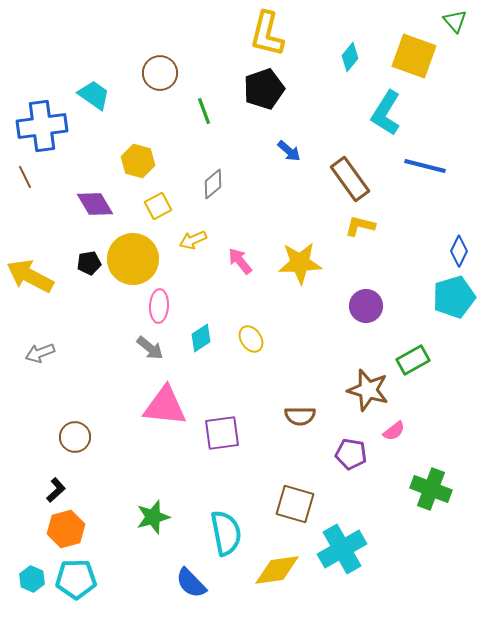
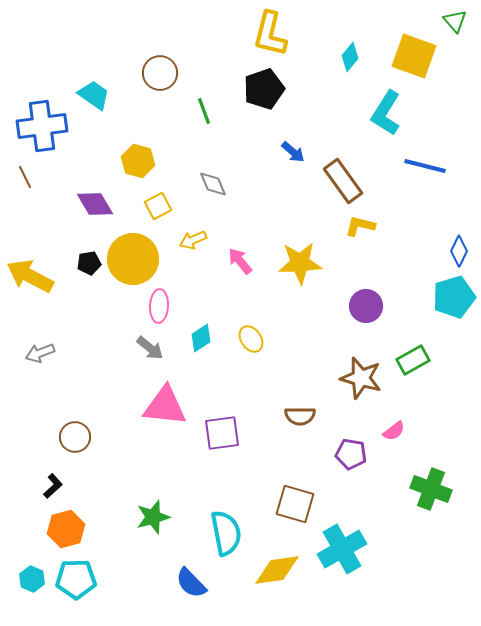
yellow L-shape at (267, 34): moved 3 px right
blue arrow at (289, 151): moved 4 px right, 1 px down
brown rectangle at (350, 179): moved 7 px left, 2 px down
gray diamond at (213, 184): rotated 72 degrees counterclockwise
brown star at (368, 390): moved 7 px left, 12 px up
black L-shape at (56, 490): moved 3 px left, 4 px up
